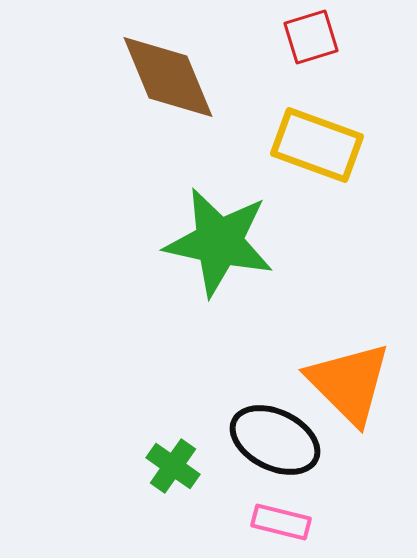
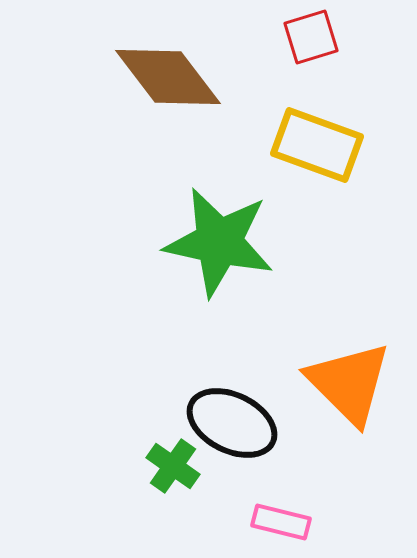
brown diamond: rotated 15 degrees counterclockwise
black ellipse: moved 43 px left, 17 px up
